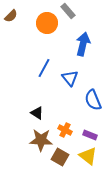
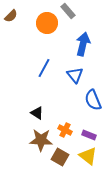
blue triangle: moved 5 px right, 3 px up
purple rectangle: moved 1 px left
